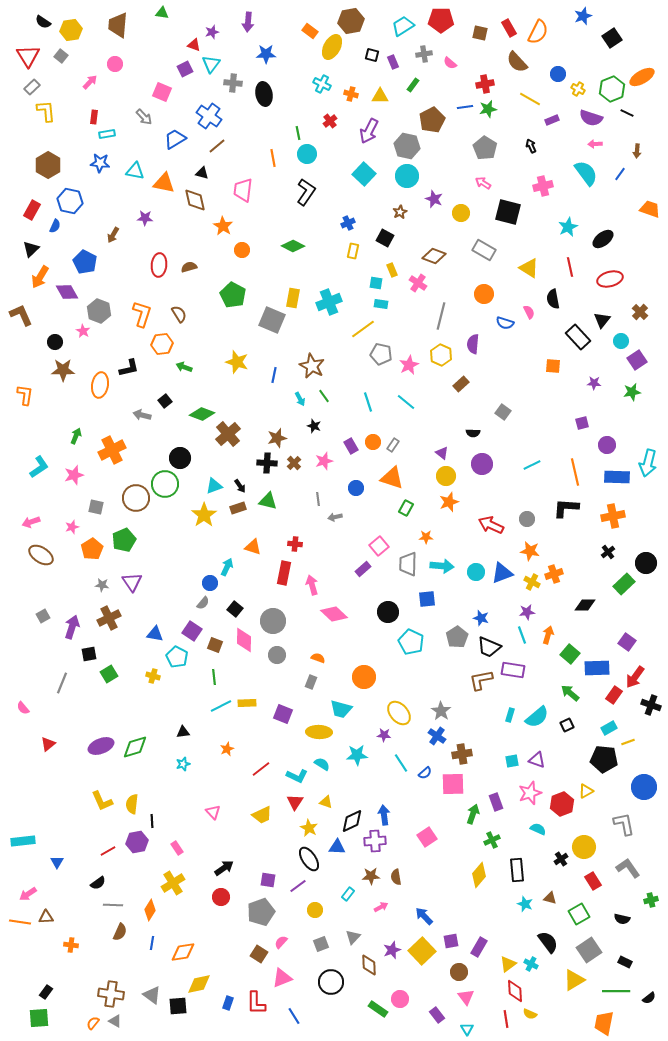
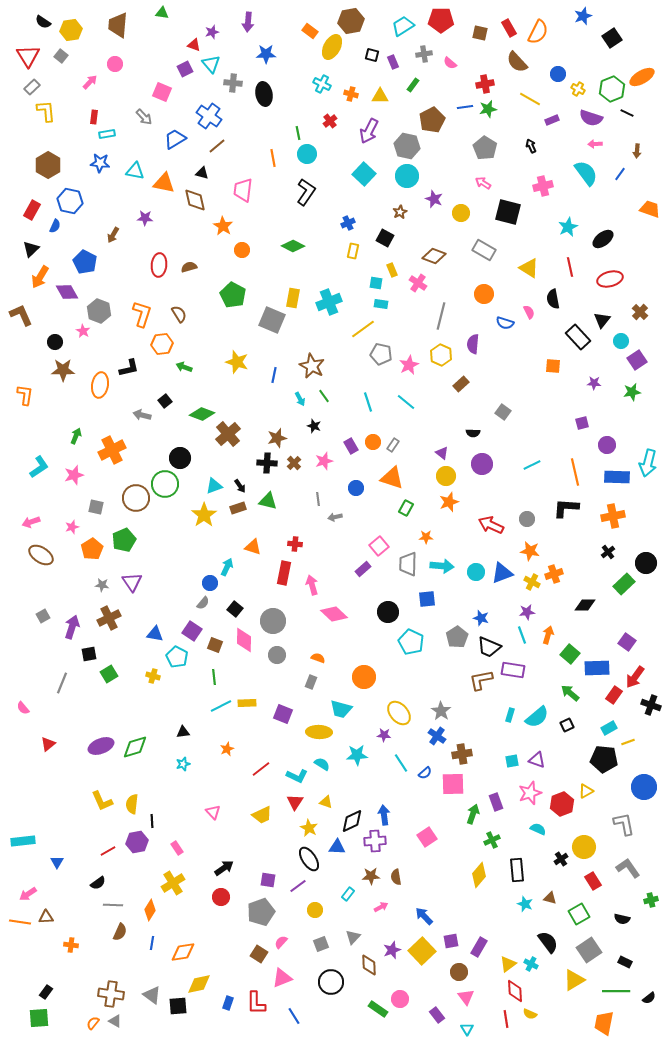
cyan triangle at (211, 64): rotated 18 degrees counterclockwise
